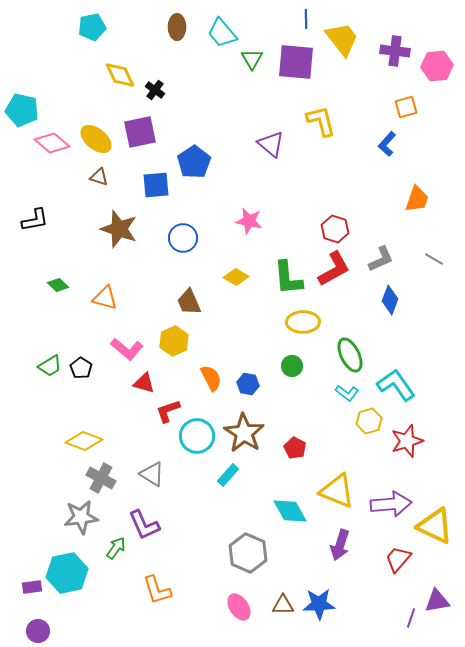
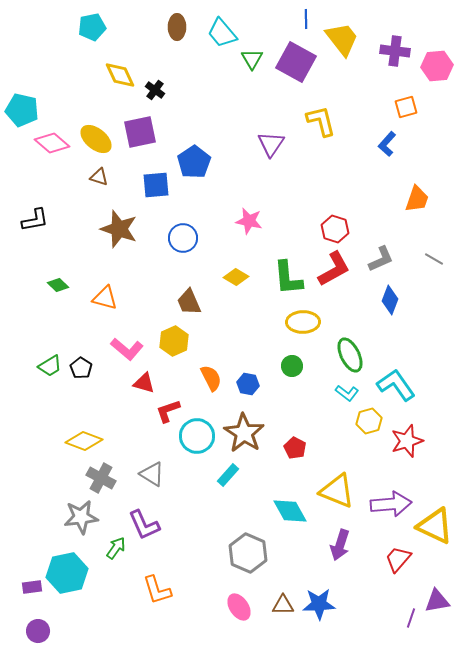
purple square at (296, 62): rotated 24 degrees clockwise
purple triangle at (271, 144): rotated 24 degrees clockwise
